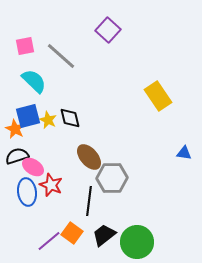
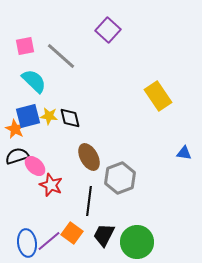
yellow star: moved 1 px right, 4 px up; rotated 18 degrees counterclockwise
brown ellipse: rotated 12 degrees clockwise
pink ellipse: moved 2 px right, 1 px up; rotated 10 degrees clockwise
gray hexagon: moved 8 px right; rotated 20 degrees counterclockwise
blue ellipse: moved 51 px down
black trapezoid: rotated 25 degrees counterclockwise
